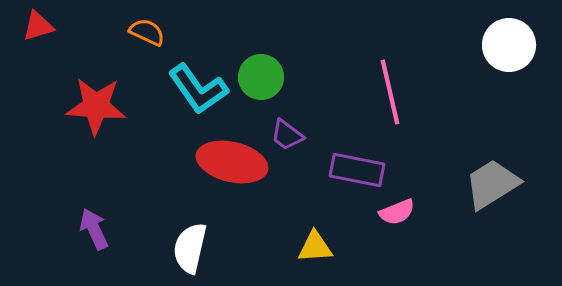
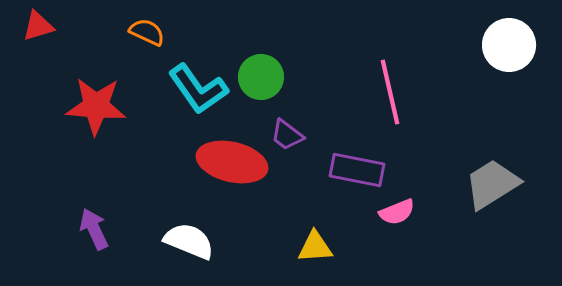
white semicircle: moved 1 px left, 7 px up; rotated 99 degrees clockwise
